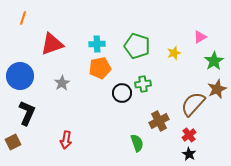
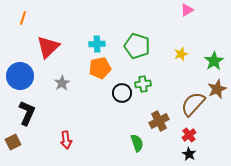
pink triangle: moved 13 px left, 27 px up
red triangle: moved 4 px left, 3 px down; rotated 25 degrees counterclockwise
yellow star: moved 7 px right, 1 px down
red arrow: rotated 18 degrees counterclockwise
